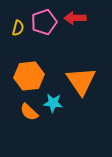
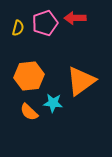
pink pentagon: moved 1 px right, 1 px down
orange triangle: rotated 28 degrees clockwise
